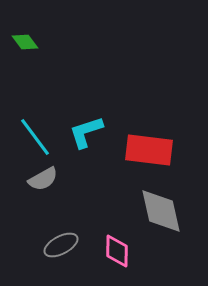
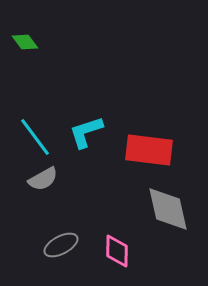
gray diamond: moved 7 px right, 2 px up
